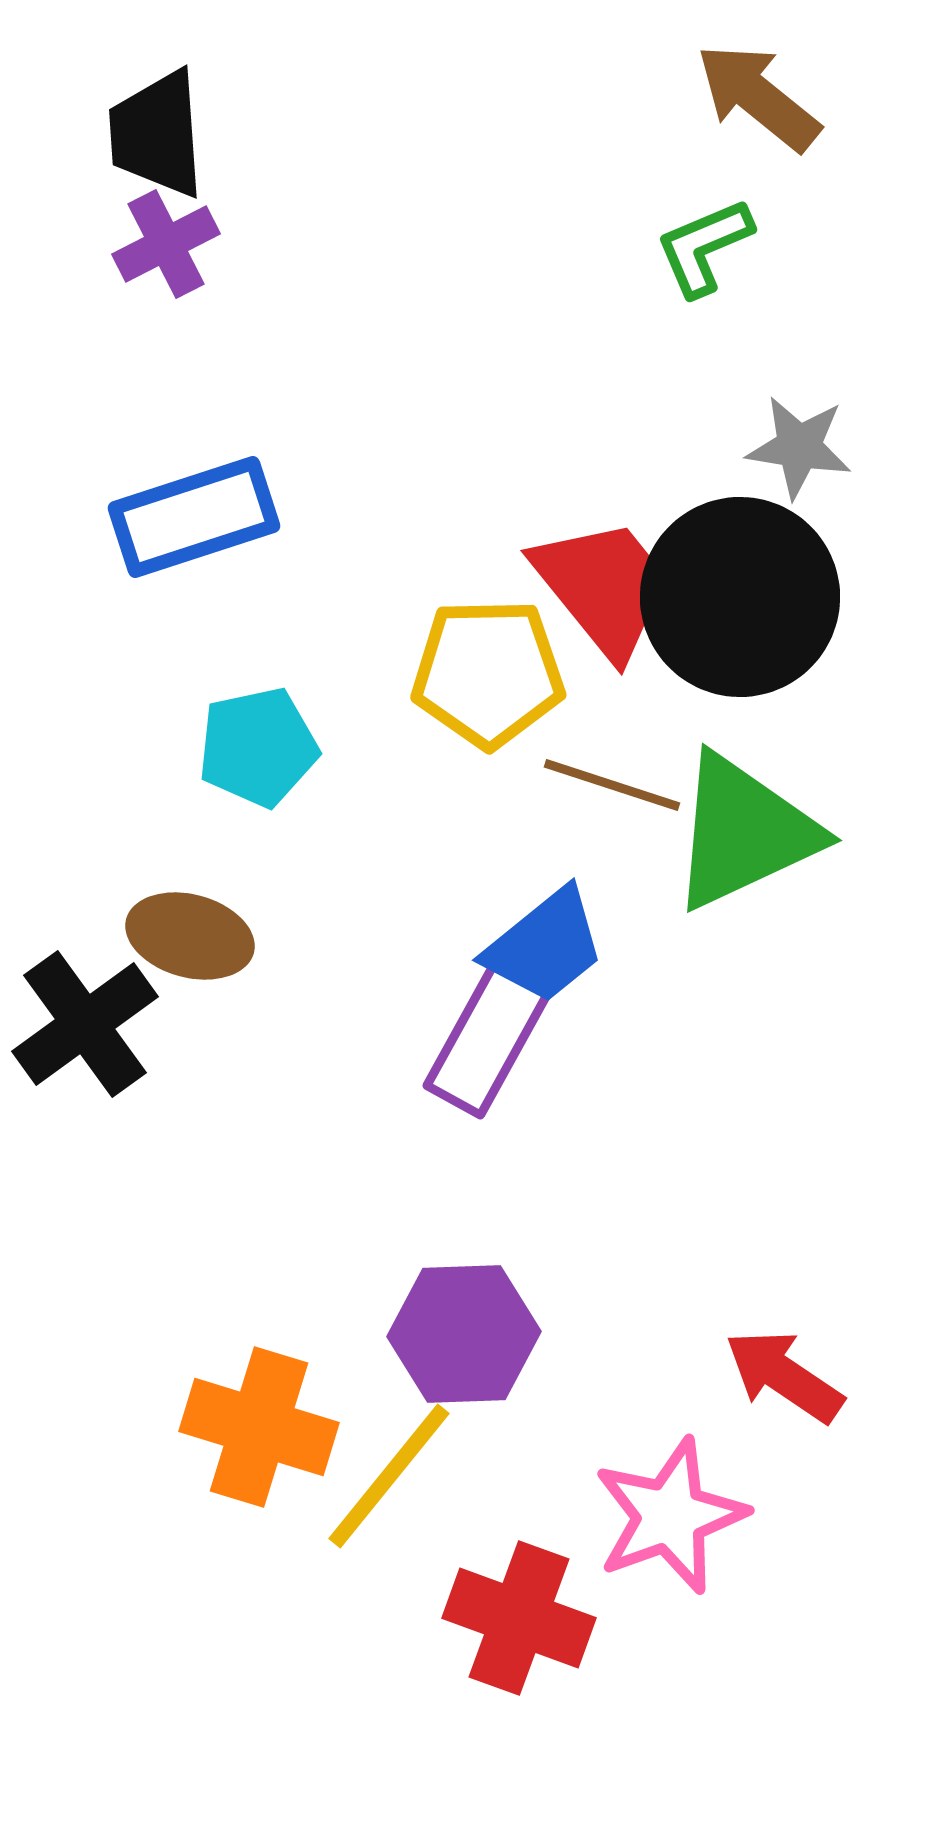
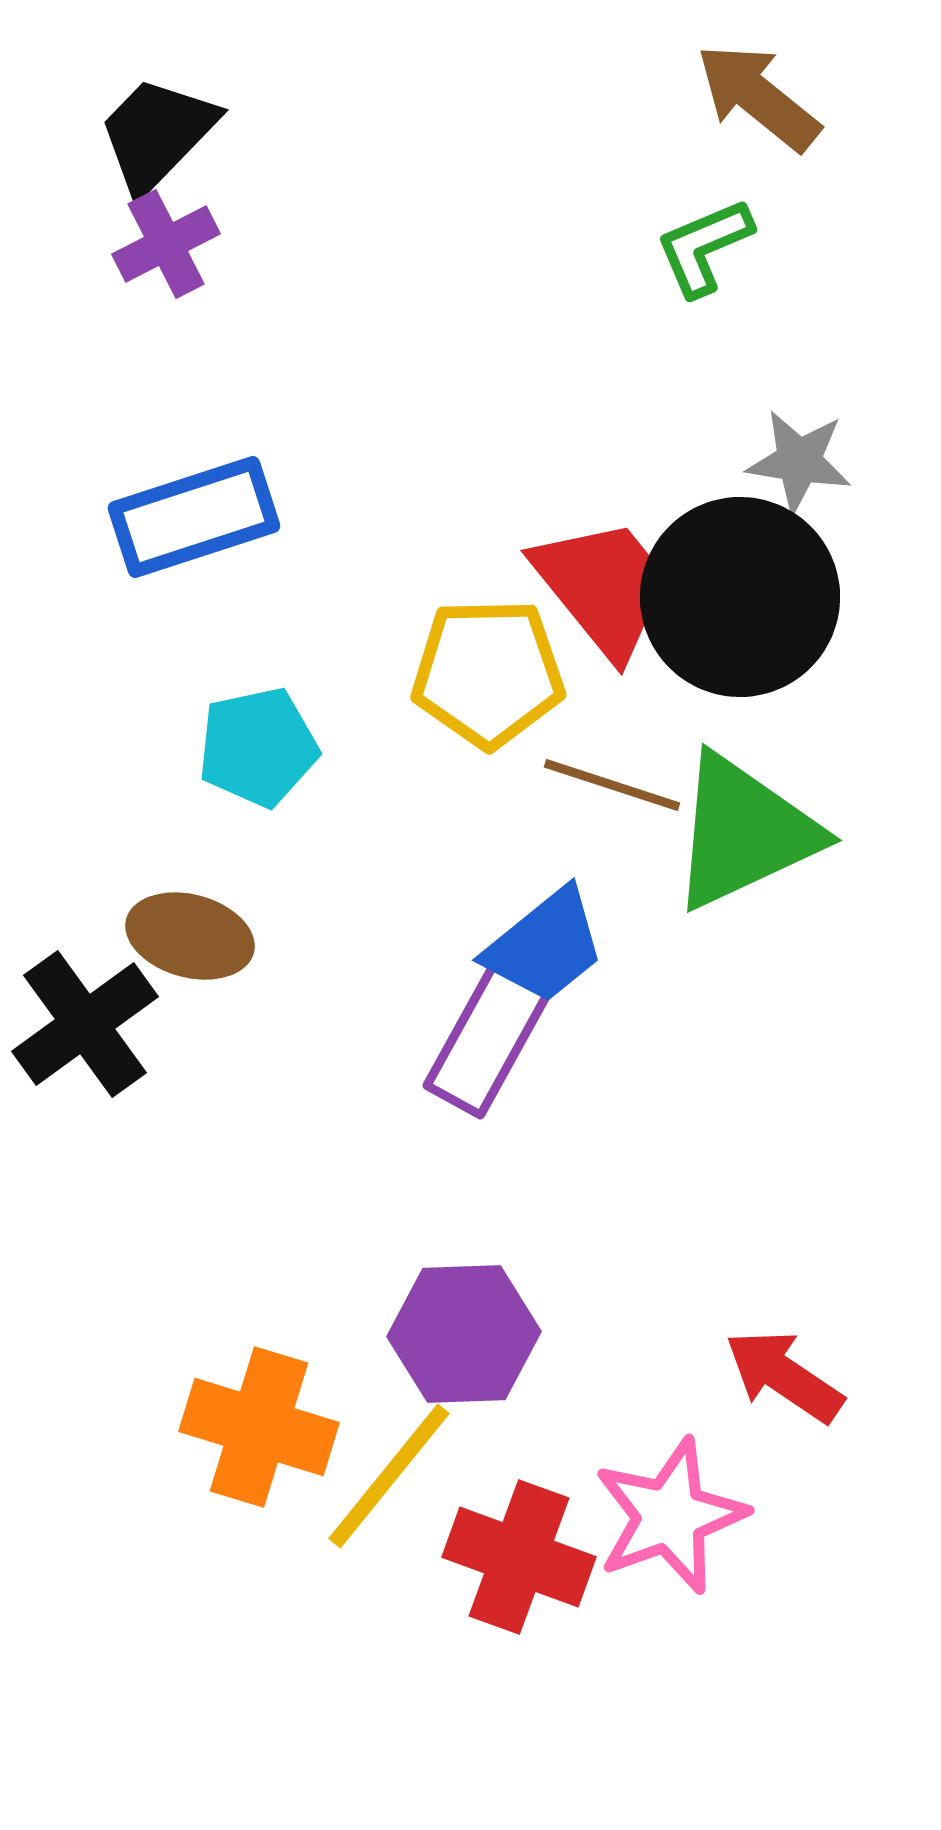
black trapezoid: rotated 48 degrees clockwise
gray star: moved 14 px down
red cross: moved 61 px up
